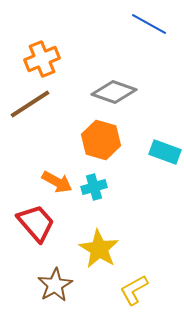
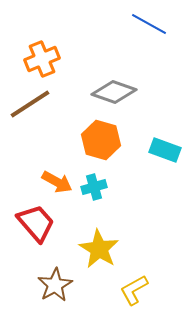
cyan rectangle: moved 2 px up
